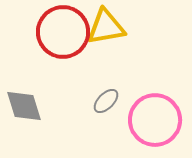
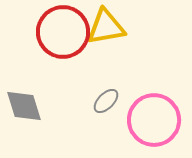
pink circle: moved 1 px left
